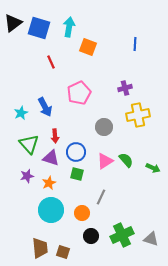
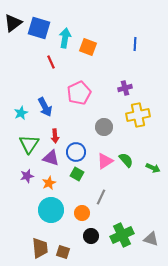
cyan arrow: moved 4 px left, 11 px down
green triangle: rotated 15 degrees clockwise
green square: rotated 16 degrees clockwise
